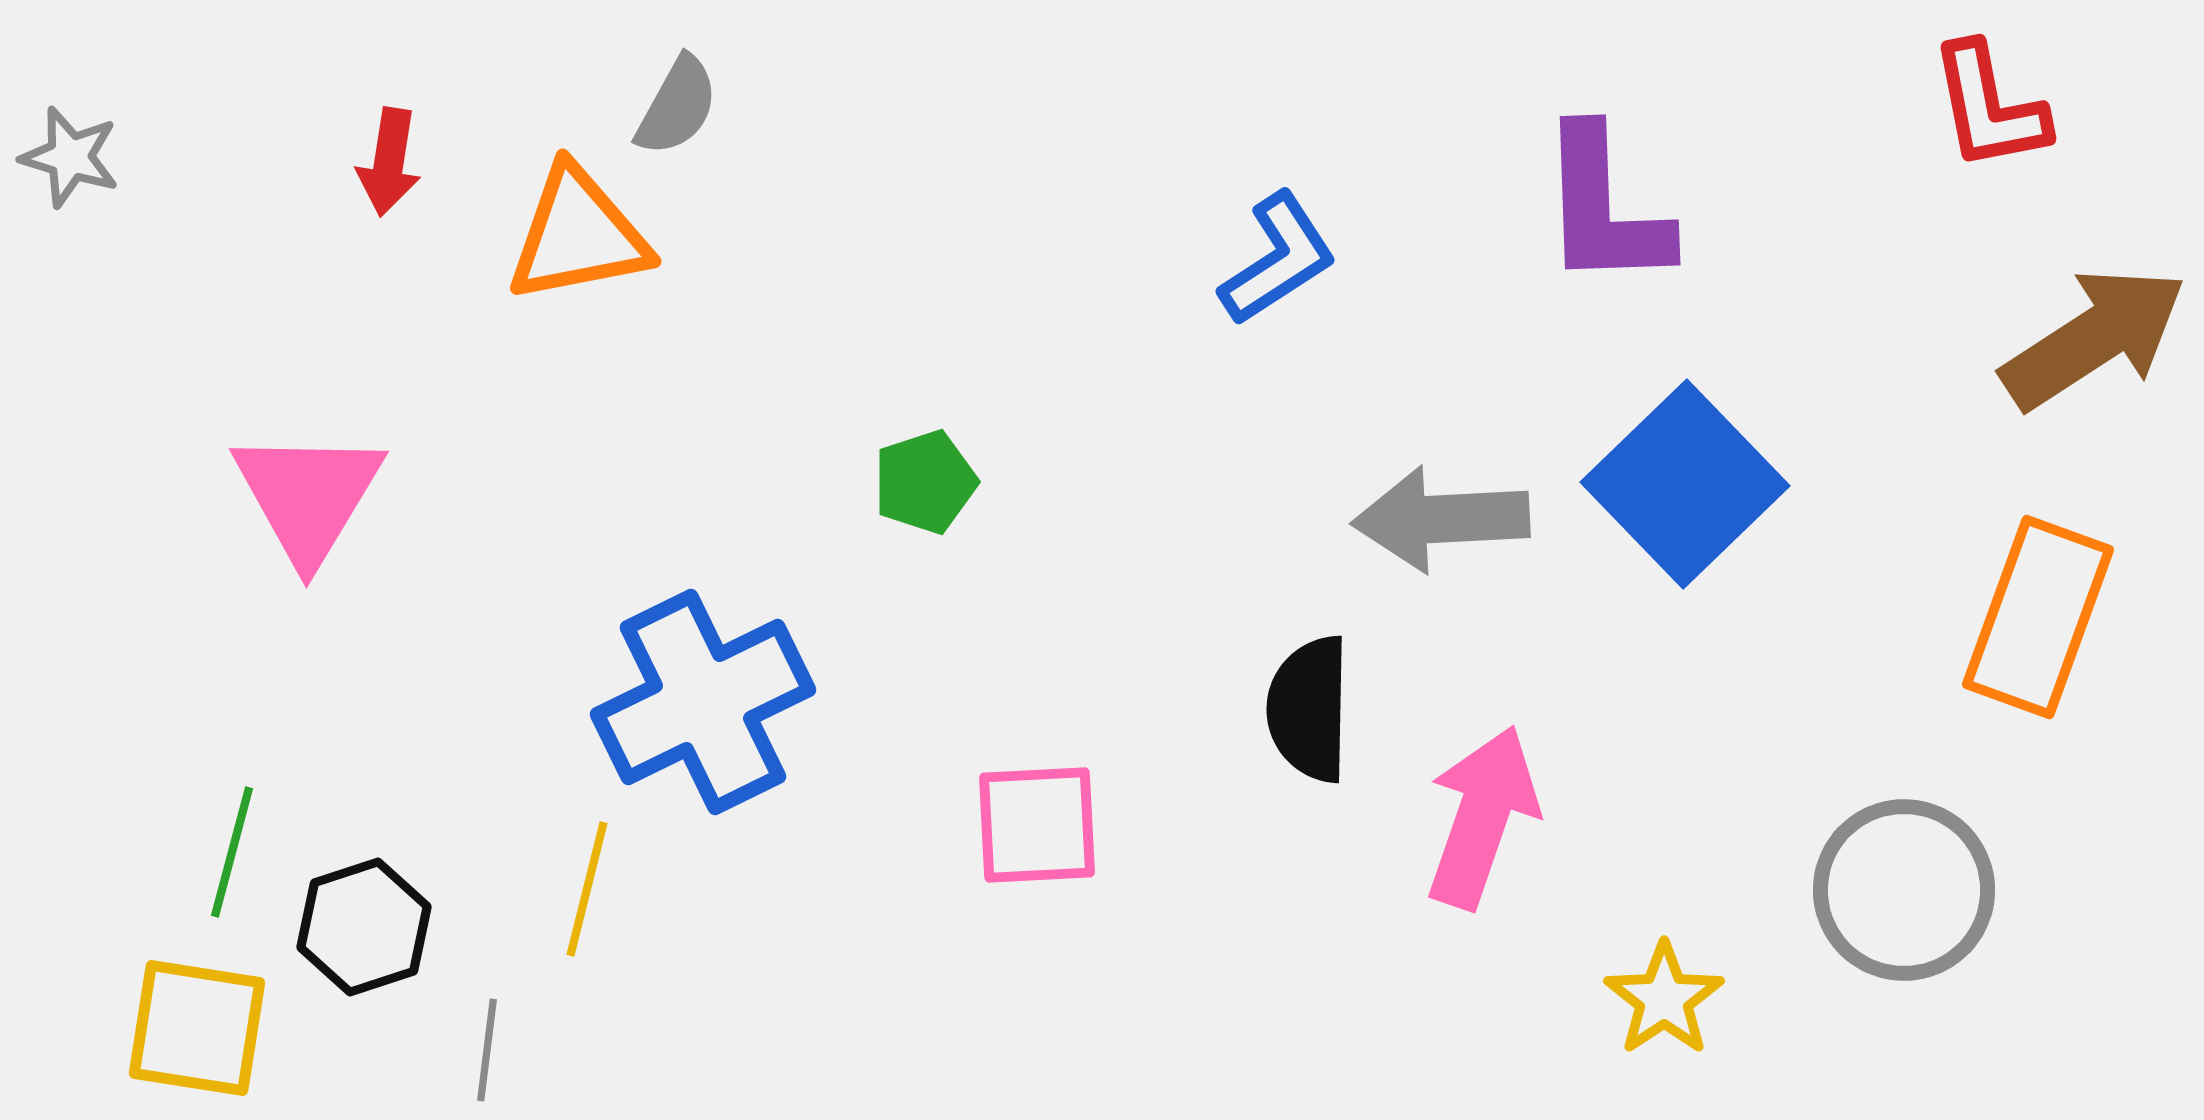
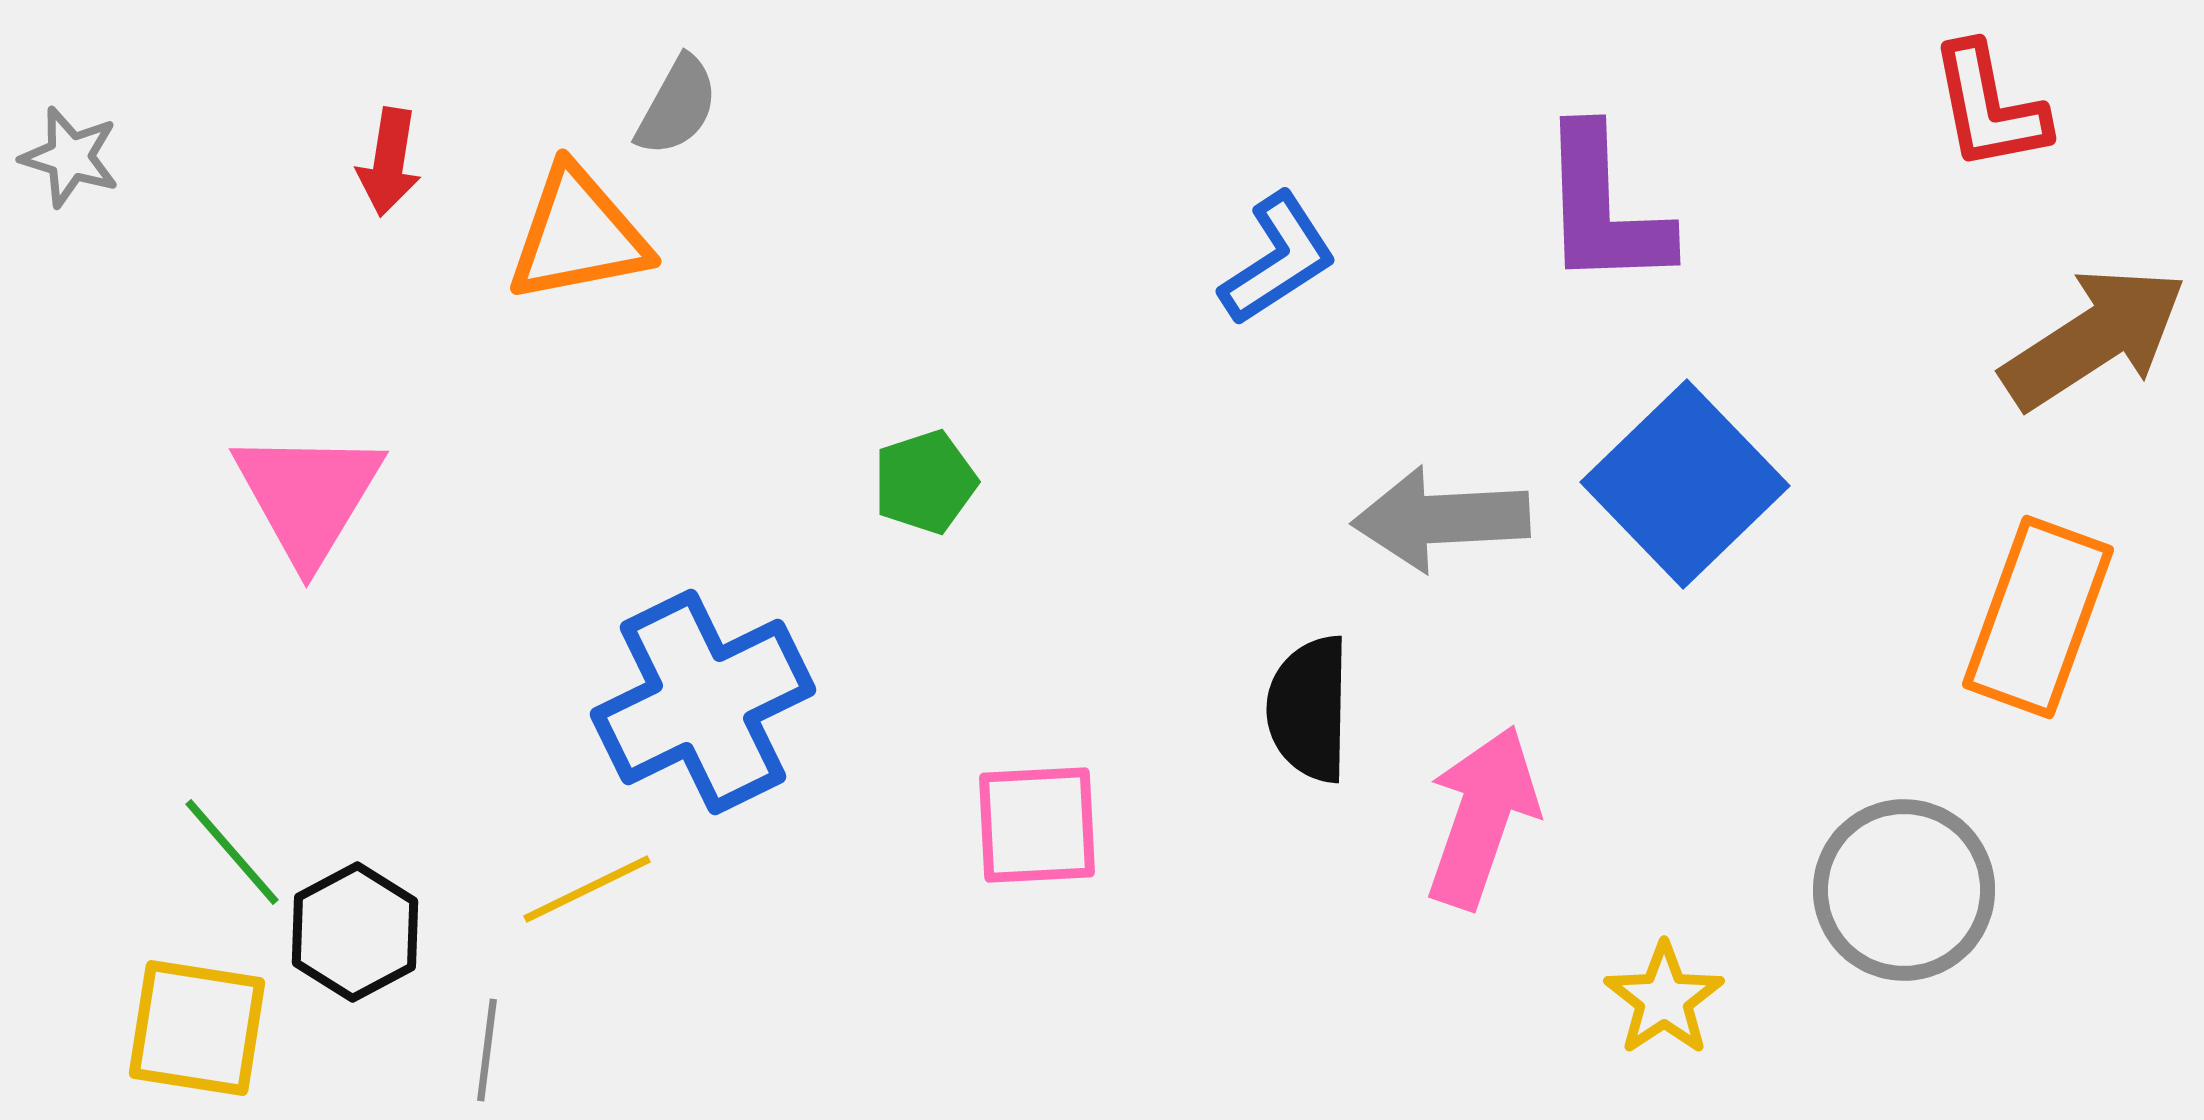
green line: rotated 56 degrees counterclockwise
yellow line: rotated 50 degrees clockwise
black hexagon: moved 9 px left, 5 px down; rotated 10 degrees counterclockwise
